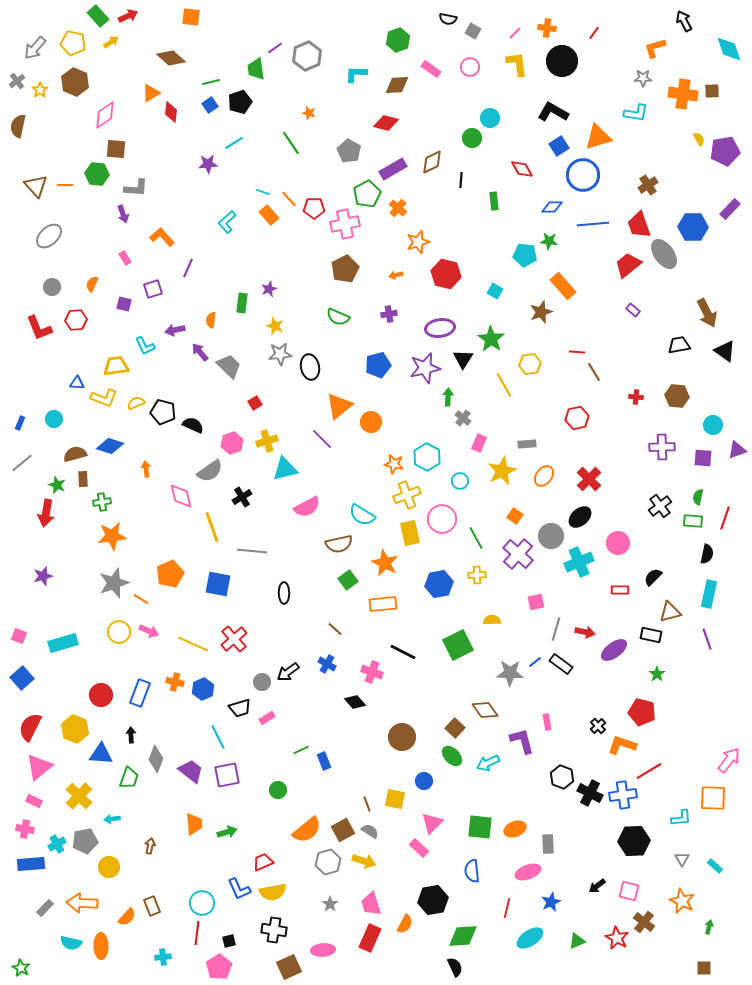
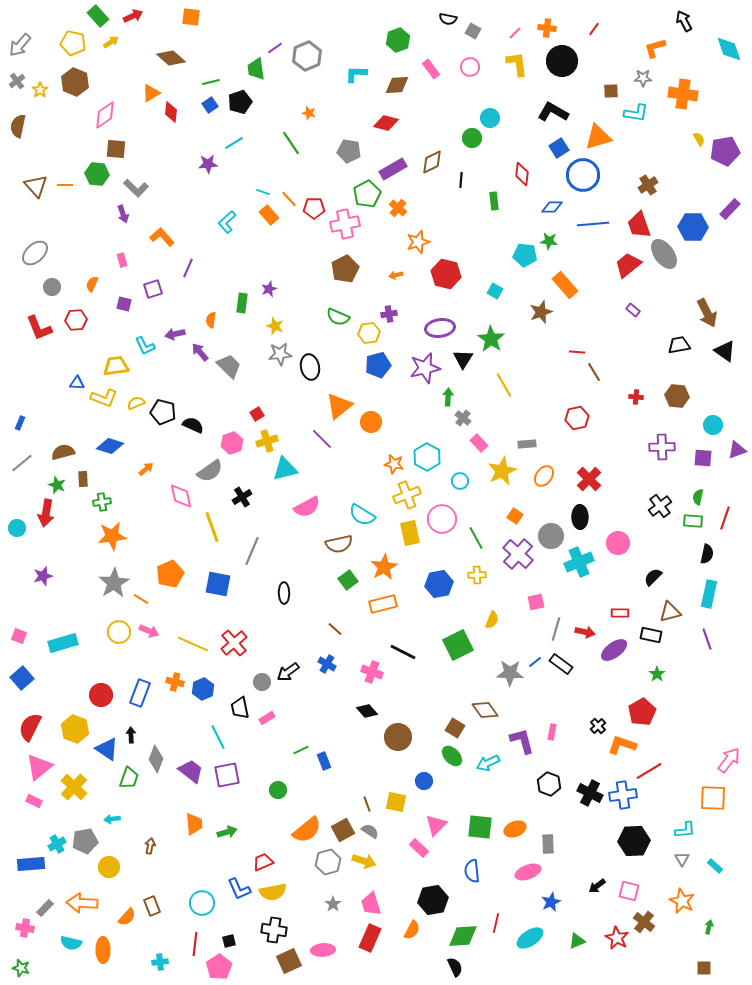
red arrow at (128, 16): moved 5 px right
red line at (594, 33): moved 4 px up
gray arrow at (35, 48): moved 15 px left, 3 px up
pink rectangle at (431, 69): rotated 18 degrees clockwise
brown square at (712, 91): moved 101 px left
blue square at (559, 146): moved 2 px down
gray pentagon at (349, 151): rotated 20 degrees counterclockwise
red diamond at (522, 169): moved 5 px down; rotated 35 degrees clockwise
gray L-shape at (136, 188): rotated 40 degrees clockwise
gray ellipse at (49, 236): moved 14 px left, 17 px down
pink rectangle at (125, 258): moved 3 px left, 2 px down; rotated 16 degrees clockwise
orange rectangle at (563, 286): moved 2 px right, 1 px up
purple arrow at (175, 330): moved 4 px down
yellow hexagon at (530, 364): moved 161 px left, 31 px up
red square at (255, 403): moved 2 px right, 11 px down
cyan circle at (54, 419): moved 37 px left, 109 px down
pink rectangle at (479, 443): rotated 66 degrees counterclockwise
brown semicircle at (75, 454): moved 12 px left, 2 px up
orange arrow at (146, 469): rotated 56 degrees clockwise
black ellipse at (580, 517): rotated 50 degrees counterclockwise
gray line at (252, 551): rotated 72 degrees counterclockwise
orange star at (385, 563): moved 1 px left, 4 px down; rotated 16 degrees clockwise
gray star at (114, 583): rotated 12 degrees counterclockwise
red rectangle at (620, 590): moved 23 px down
orange rectangle at (383, 604): rotated 8 degrees counterclockwise
yellow semicircle at (492, 620): rotated 114 degrees clockwise
red cross at (234, 639): moved 4 px down
black diamond at (355, 702): moved 12 px right, 9 px down
black trapezoid at (240, 708): rotated 95 degrees clockwise
red pentagon at (642, 712): rotated 28 degrees clockwise
pink rectangle at (547, 722): moved 5 px right, 10 px down; rotated 21 degrees clockwise
brown square at (455, 728): rotated 12 degrees counterclockwise
brown circle at (402, 737): moved 4 px left
blue triangle at (101, 754): moved 6 px right, 5 px up; rotated 30 degrees clockwise
black hexagon at (562, 777): moved 13 px left, 7 px down
yellow cross at (79, 796): moved 5 px left, 9 px up
yellow square at (395, 799): moved 1 px right, 3 px down
cyan L-shape at (681, 818): moved 4 px right, 12 px down
pink triangle at (432, 823): moved 4 px right, 2 px down
pink cross at (25, 829): moved 99 px down
gray star at (330, 904): moved 3 px right
red line at (507, 908): moved 11 px left, 15 px down
orange semicircle at (405, 924): moved 7 px right, 6 px down
red line at (197, 933): moved 2 px left, 11 px down
orange ellipse at (101, 946): moved 2 px right, 4 px down
cyan cross at (163, 957): moved 3 px left, 5 px down
brown square at (289, 967): moved 6 px up
green star at (21, 968): rotated 12 degrees counterclockwise
